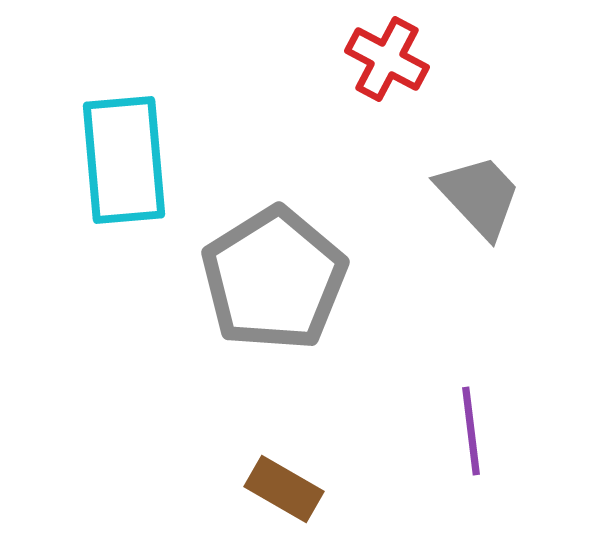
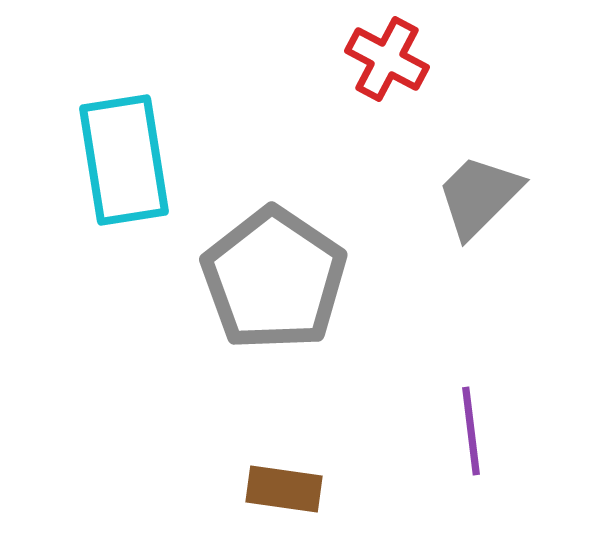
cyan rectangle: rotated 4 degrees counterclockwise
gray trapezoid: rotated 92 degrees counterclockwise
gray pentagon: rotated 6 degrees counterclockwise
brown rectangle: rotated 22 degrees counterclockwise
